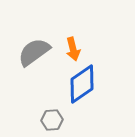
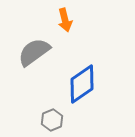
orange arrow: moved 8 px left, 29 px up
gray hexagon: rotated 20 degrees counterclockwise
